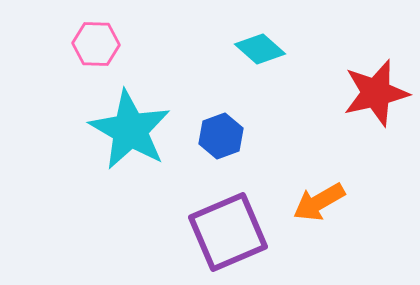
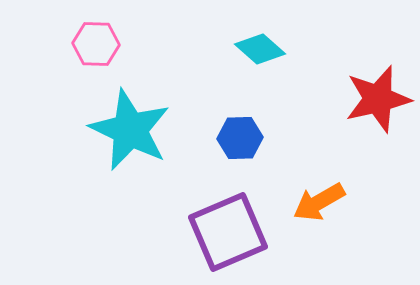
red star: moved 2 px right, 6 px down
cyan star: rotated 4 degrees counterclockwise
blue hexagon: moved 19 px right, 2 px down; rotated 18 degrees clockwise
